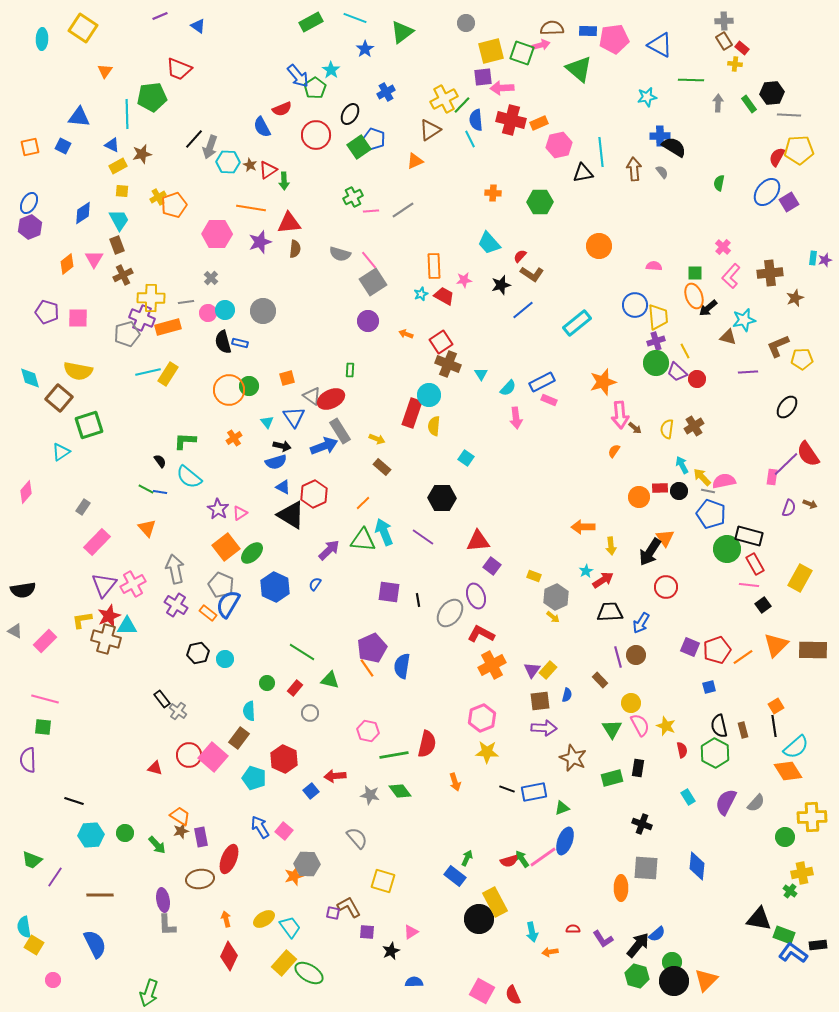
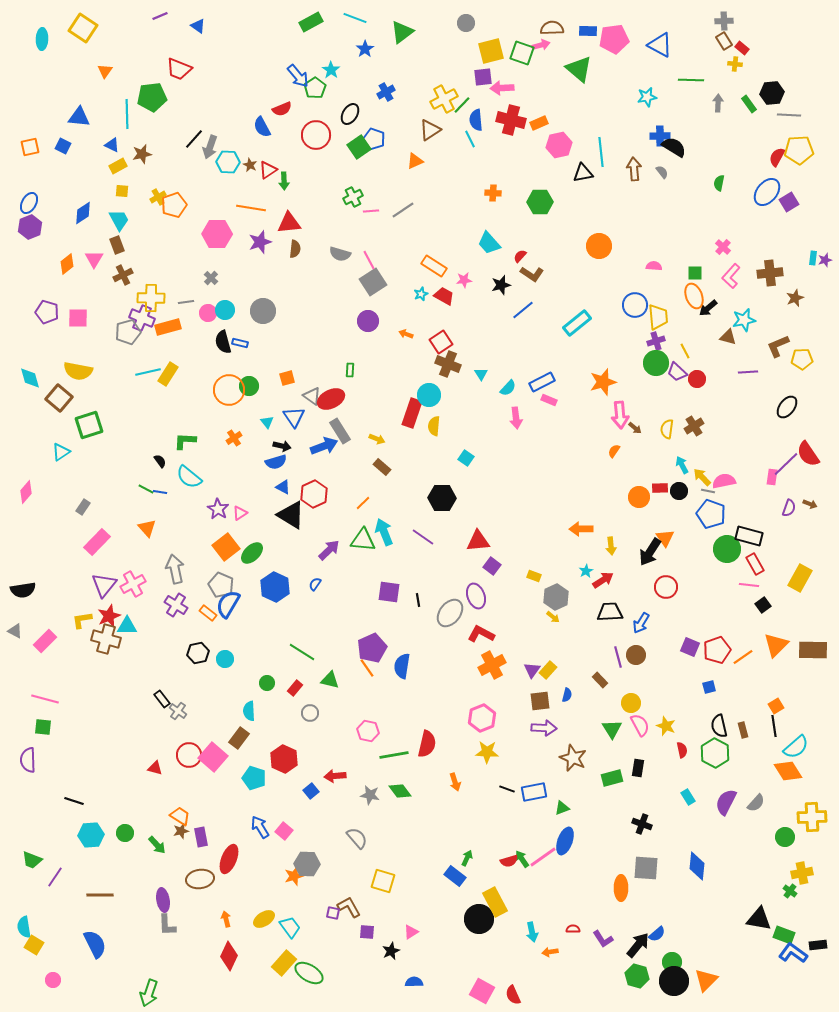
pink line at (369, 260): rotated 12 degrees clockwise
orange rectangle at (434, 266): rotated 55 degrees counterclockwise
gray pentagon at (127, 334): moved 1 px right, 2 px up
orange arrow at (583, 527): moved 2 px left, 2 px down
